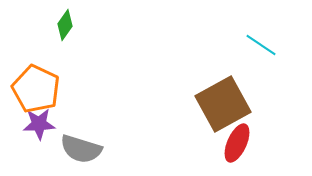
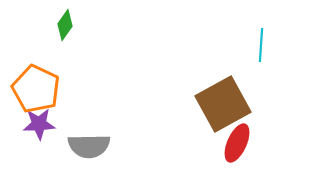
cyan line: rotated 60 degrees clockwise
gray semicircle: moved 8 px right, 3 px up; rotated 18 degrees counterclockwise
